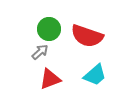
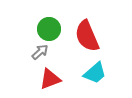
red semicircle: rotated 48 degrees clockwise
cyan trapezoid: moved 2 px up
